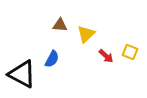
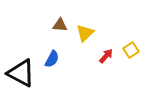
yellow triangle: moved 1 px left, 1 px up
yellow square: moved 1 px right, 2 px up; rotated 35 degrees clockwise
red arrow: rotated 91 degrees counterclockwise
black triangle: moved 1 px left, 1 px up
